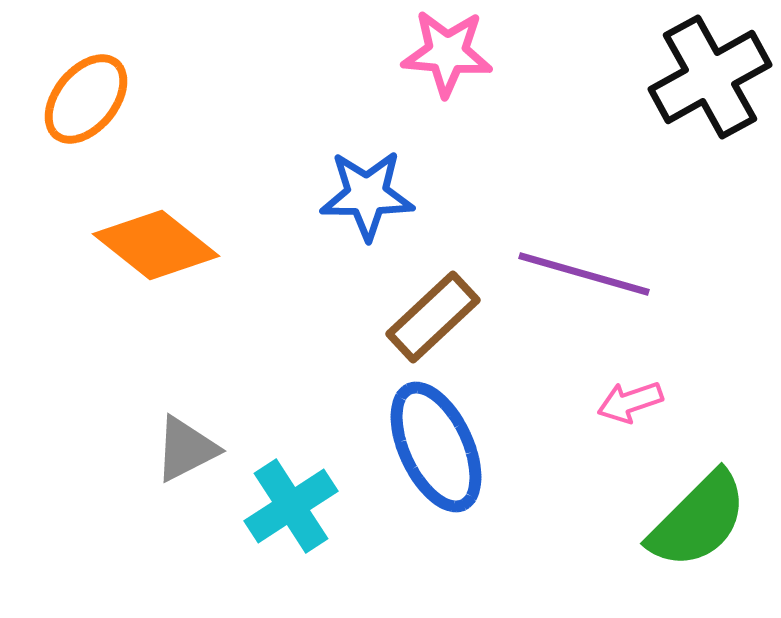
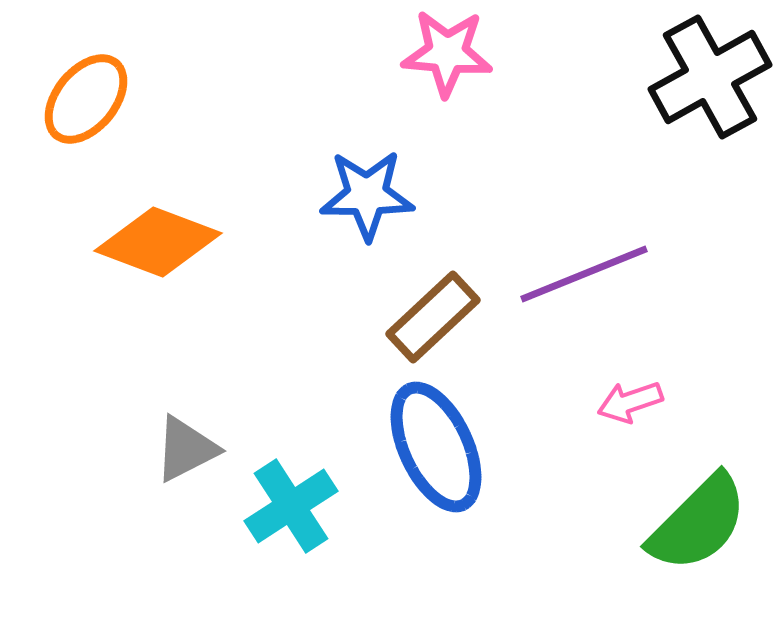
orange diamond: moved 2 px right, 3 px up; rotated 18 degrees counterclockwise
purple line: rotated 38 degrees counterclockwise
green semicircle: moved 3 px down
